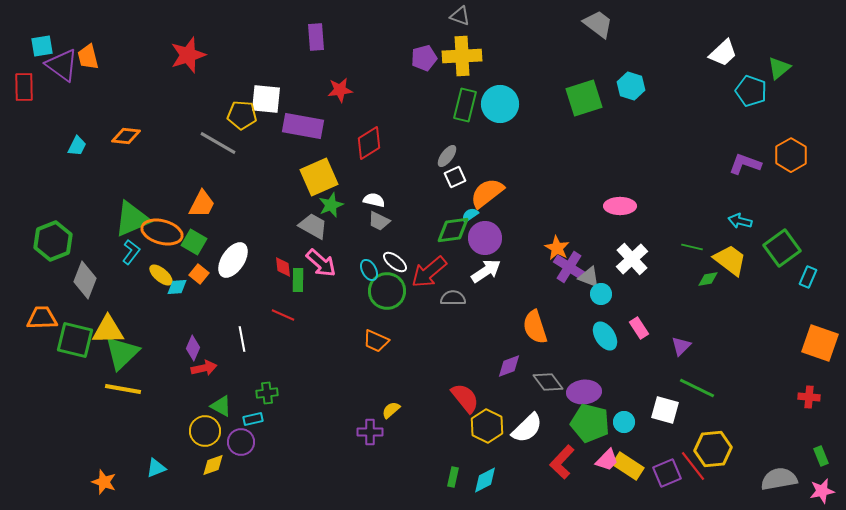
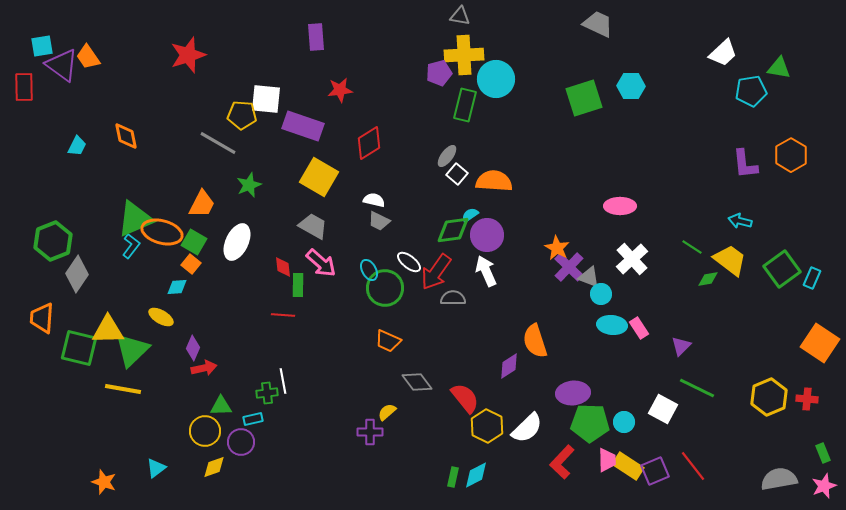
gray triangle at (460, 16): rotated 10 degrees counterclockwise
gray trapezoid at (598, 24): rotated 12 degrees counterclockwise
yellow cross at (462, 56): moved 2 px right, 1 px up
orange trapezoid at (88, 57): rotated 20 degrees counterclockwise
purple pentagon at (424, 58): moved 15 px right, 15 px down
green triangle at (779, 68): rotated 50 degrees clockwise
cyan hexagon at (631, 86): rotated 16 degrees counterclockwise
cyan pentagon at (751, 91): rotated 28 degrees counterclockwise
cyan circle at (500, 104): moved 4 px left, 25 px up
purple rectangle at (303, 126): rotated 9 degrees clockwise
orange diamond at (126, 136): rotated 72 degrees clockwise
purple L-shape at (745, 164): rotated 116 degrees counterclockwise
yellow square at (319, 177): rotated 36 degrees counterclockwise
white square at (455, 177): moved 2 px right, 3 px up; rotated 25 degrees counterclockwise
orange semicircle at (487, 193): moved 7 px right, 12 px up; rotated 42 degrees clockwise
green star at (331, 205): moved 82 px left, 20 px up
green triangle at (132, 219): moved 3 px right
purple circle at (485, 238): moved 2 px right, 3 px up
green line at (692, 247): rotated 20 degrees clockwise
green square at (782, 248): moved 21 px down
cyan L-shape at (131, 252): moved 6 px up
white ellipse at (233, 260): moved 4 px right, 18 px up; rotated 9 degrees counterclockwise
white ellipse at (395, 262): moved 14 px right
purple cross at (569, 267): rotated 12 degrees clockwise
white arrow at (486, 271): rotated 80 degrees counterclockwise
red arrow at (429, 272): moved 7 px right; rotated 15 degrees counterclockwise
orange square at (199, 274): moved 8 px left, 10 px up
yellow ellipse at (161, 275): moved 42 px down; rotated 10 degrees counterclockwise
cyan rectangle at (808, 277): moved 4 px right, 1 px down
gray diamond at (85, 280): moved 8 px left, 6 px up; rotated 12 degrees clockwise
green rectangle at (298, 280): moved 5 px down
green circle at (387, 291): moved 2 px left, 3 px up
red line at (283, 315): rotated 20 degrees counterclockwise
orange trapezoid at (42, 318): rotated 84 degrees counterclockwise
orange semicircle at (535, 327): moved 14 px down
cyan ellipse at (605, 336): moved 7 px right, 11 px up; rotated 52 degrees counterclockwise
white line at (242, 339): moved 41 px right, 42 px down
green square at (75, 340): moved 4 px right, 8 px down
orange trapezoid at (376, 341): moved 12 px right
orange square at (820, 343): rotated 15 degrees clockwise
green triangle at (122, 353): moved 10 px right, 3 px up
purple diamond at (509, 366): rotated 12 degrees counterclockwise
gray diamond at (548, 382): moved 131 px left
purple ellipse at (584, 392): moved 11 px left, 1 px down
red cross at (809, 397): moved 2 px left, 2 px down
green triangle at (221, 406): rotated 30 degrees counterclockwise
yellow semicircle at (391, 410): moved 4 px left, 2 px down
white square at (665, 410): moved 2 px left, 1 px up; rotated 12 degrees clockwise
green pentagon at (590, 423): rotated 12 degrees counterclockwise
yellow hexagon at (713, 449): moved 56 px right, 52 px up; rotated 18 degrees counterclockwise
green rectangle at (821, 456): moved 2 px right, 3 px up
pink trapezoid at (607, 460): rotated 45 degrees counterclockwise
yellow diamond at (213, 465): moved 1 px right, 2 px down
cyan triangle at (156, 468): rotated 15 degrees counterclockwise
purple square at (667, 473): moved 12 px left, 2 px up
cyan diamond at (485, 480): moved 9 px left, 5 px up
pink star at (822, 491): moved 2 px right, 5 px up; rotated 10 degrees counterclockwise
